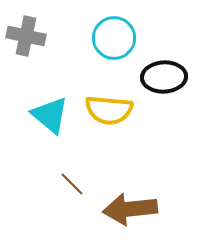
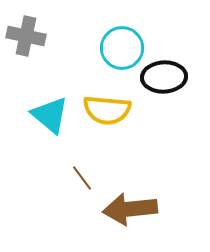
cyan circle: moved 8 px right, 10 px down
yellow semicircle: moved 2 px left
brown line: moved 10 px right, 6 px up; rotated 8 degrees clockwise
